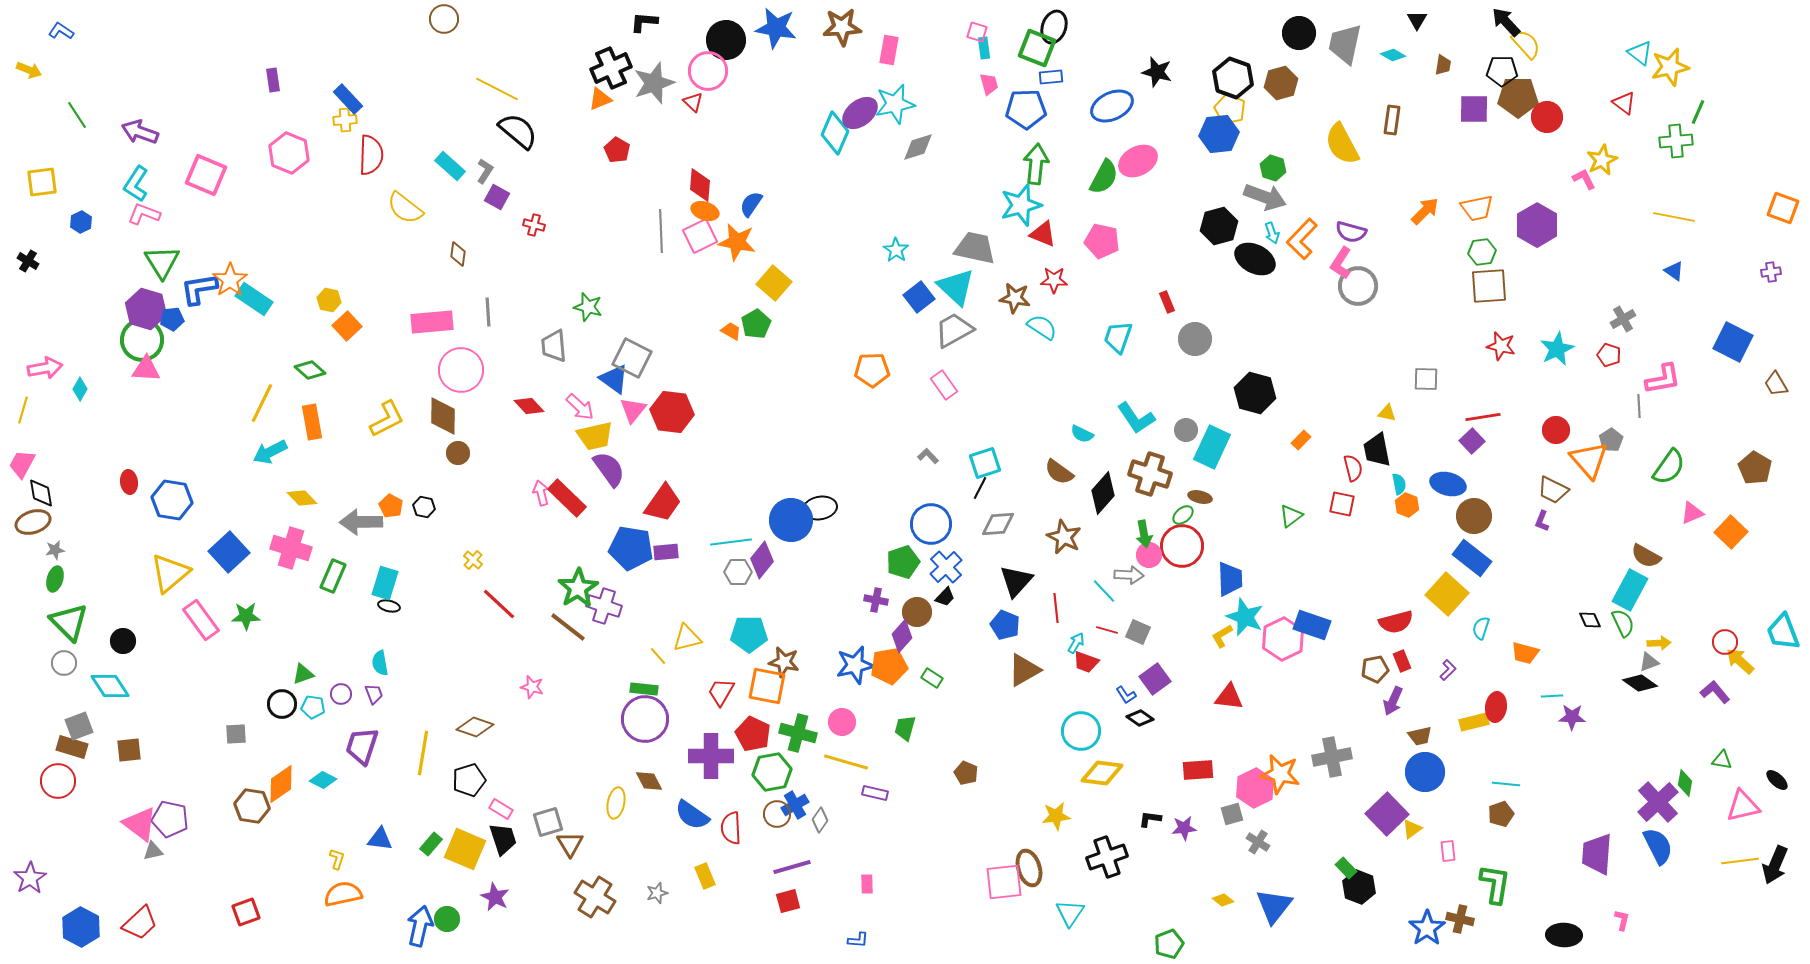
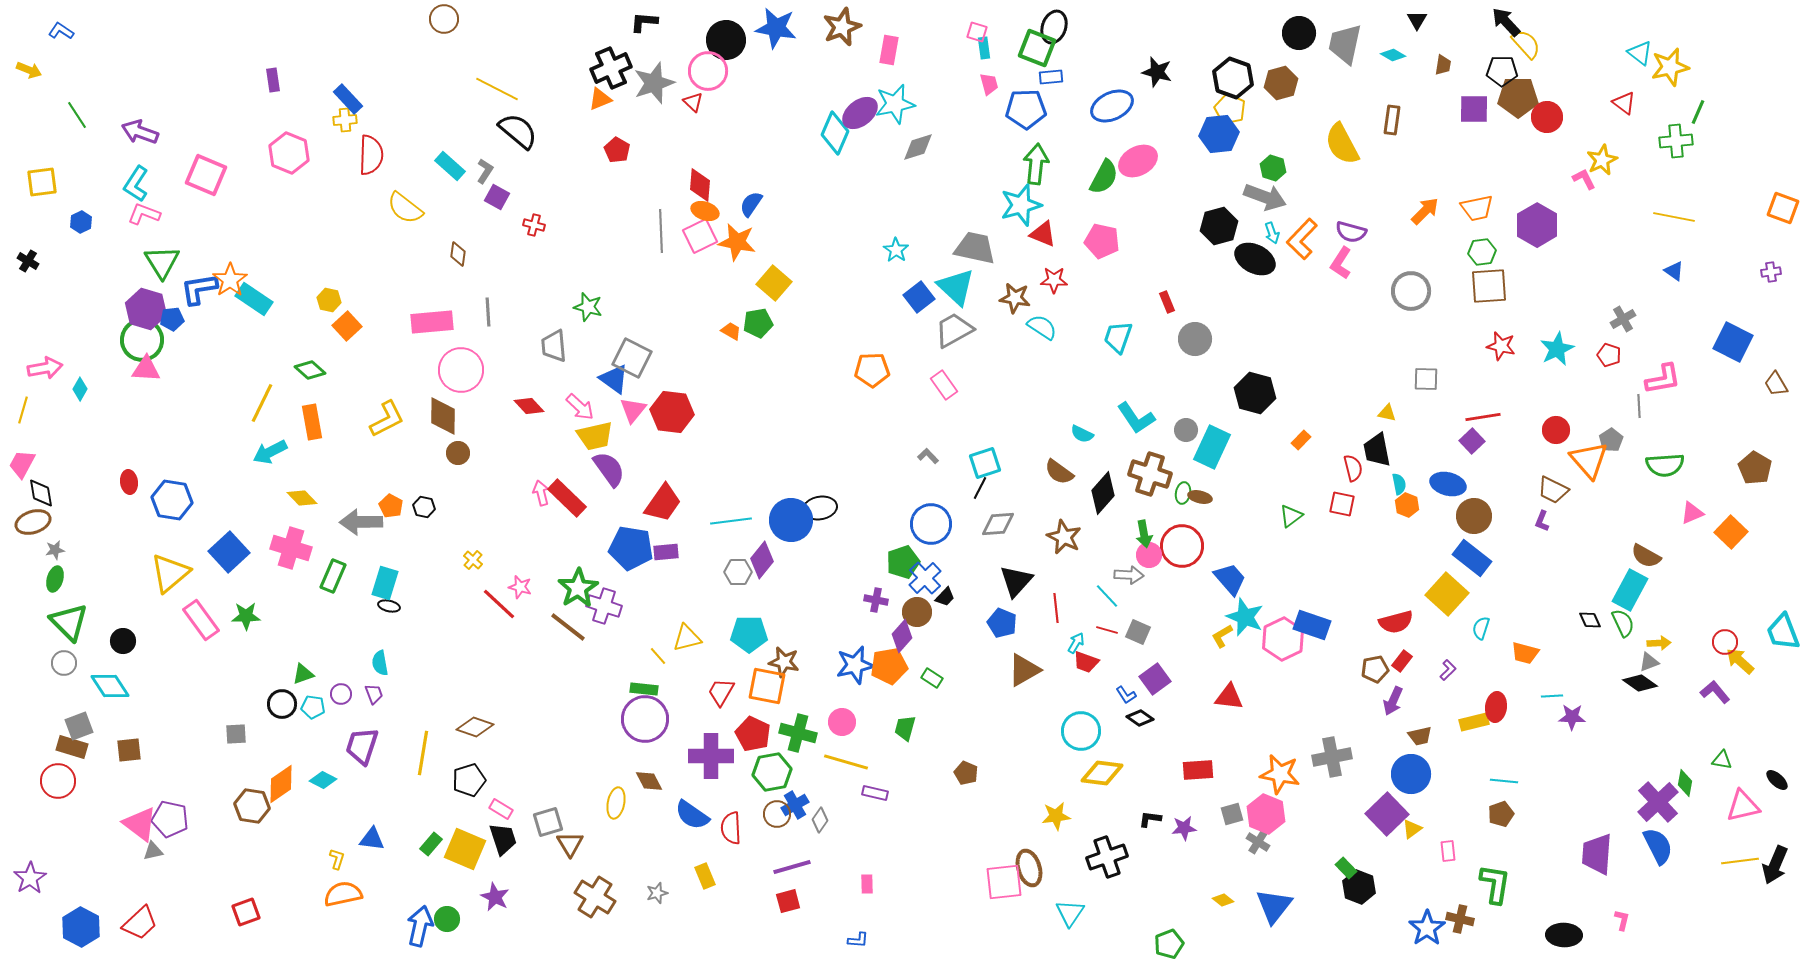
brown star at (842, 27): rotated 18 degrees counterclockwise
gray circle at (1358, 286): moved 53 px right, 5 px down
green pentagon at (756, 324): moved 2 px right, 1 px up; rotated 20 degrees clockwise
green semicircle at (1669, 467): moved 4 px left, 2 px up; rotated 51 degrees clockwise
green ellipse at (1183, 515): moved 22 px up; rotated 40 degrees counterclockwise
cyan line at (731, 542): moved 21 px up
blue cross at (946, 567): moved 21 px left, 11 px down
blue trapezoid at (1230, 579): rotated 39 degrees counterclockwise
cyan line at (1104, 591): moved 3 px right, 5 px down
blue pentagon at (1005, 625): moved 3 px left, 2 px up
red rectangle at (1402, 661): rotated 60 degrees clockwise
pink star at (532, 687): moved 12 px left, 100 px up
blue circle at (1425, 772): moved 14 px left, 2 px down
cyan line at (1506, 784): moved 2 px left, 3 px up
pink hexagon at (1255, 788): moved 11 px right, 26 px down; rotated 12 degrees counterclockwise
blue triangle at (380, 839): moved 8 px left
